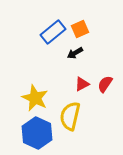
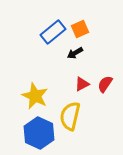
yellow star: moved 2 px up
blue hexagon: moved 2 px right
